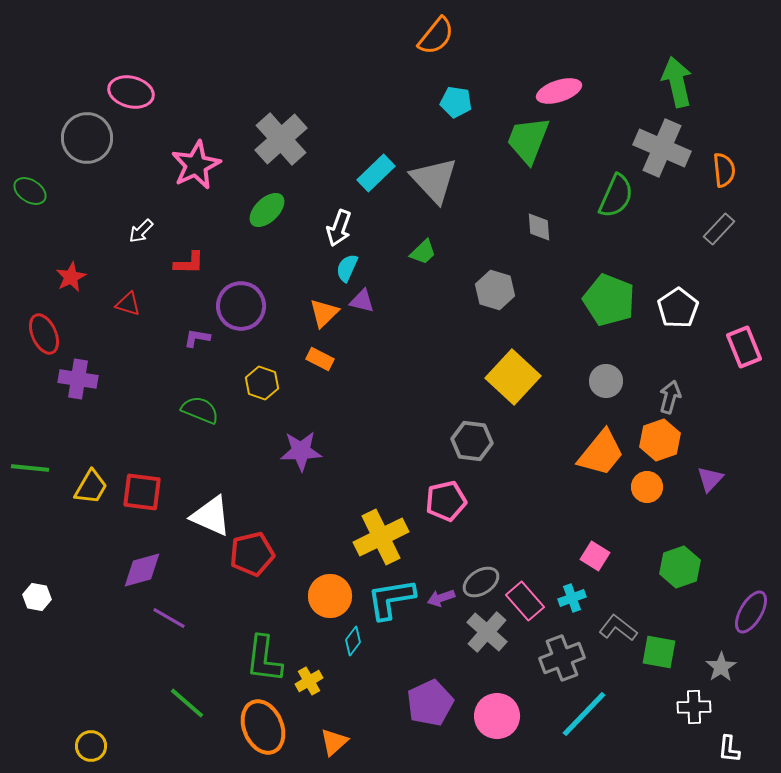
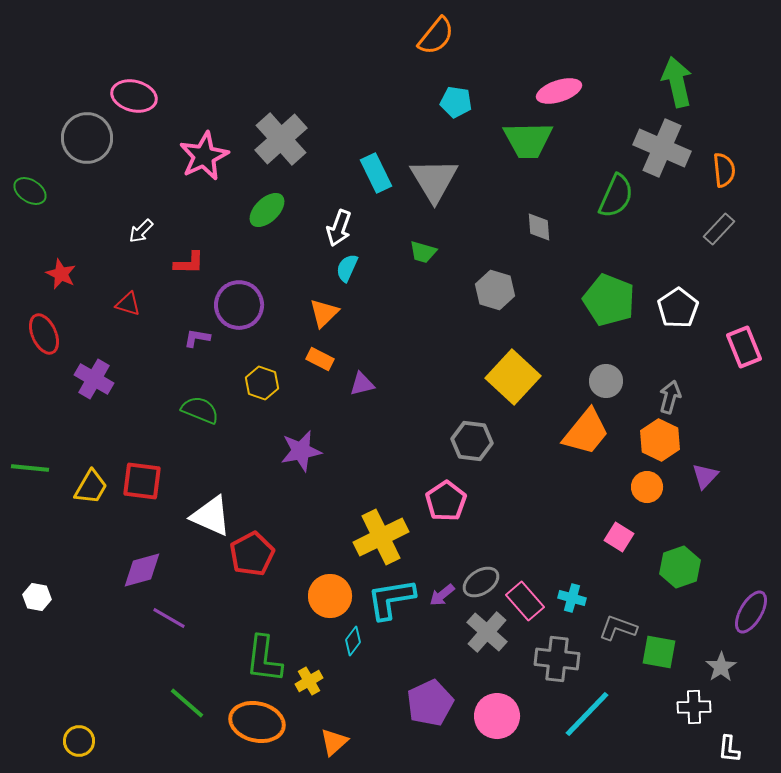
pink ellipse at (131, 92): moved 3 px right, 4 px down
green trapezoid at (528, 140): rotated 112 degrees counterclockwise
pink star at (196, 165): moved 8 px right, 9 px up
cyan rectangle at (376, 173): rotated 72 degrees counterclockwise
gray triangle at (434, 180): rotated 12 degrees clockwise
green trapezoid at (423, 252): rotated 60 degrees clockwise
red star at (71, 277): moved 10 px left, 3 px up; rotated 20 degrees counterclockwise
purple triangle at (362, 301): moved 83 px down; rotated 28 degrees counterclockwise
purple circle at (241, 306): moved 2 px left, 1 px up
purple cross at (78, 379): moved 16 px right; rotated 21 degrees clockwise
orange hexagon at (660, 440): rotated 15 degrees counterclockwise
purple star at (301, 451): rotated 9 degrees counterclockwise
orange trapezoid at (601, 453): moved 15 px left, 21 px up
purple triangle at (710, 479): moved 5 px left, 3 px up
red square at (142, 492): moved 11 px up
pink pentagon at (446, 501): rotated 21 degrees counterclockwise
red pentagon at (252, 554): rotated 15 degrees counterclockwise
pink square at (595, 556): moved 24 px right, 19 px up
purple arrow at (441, 598): moved 1 px right, 3 px up; rotated 20 degrees counterclockwise
cyan cross at (572, 598): rotated 36 degrees clockwise
gray L-shape at (618, 628): rotated 18 degrees counterclockwise
gray cross at (562, 658): moved 5 px left, 1 px down; rotated 27 degrees clockwise
cyan line at (584, 714): moved 3 px right
orange ellipse at (263, 727): moved 6 px left, 5 px up; rotated 54 degrees counterclockwise
yellow circle at (91, 746): moved 12 px left, 5 px up
